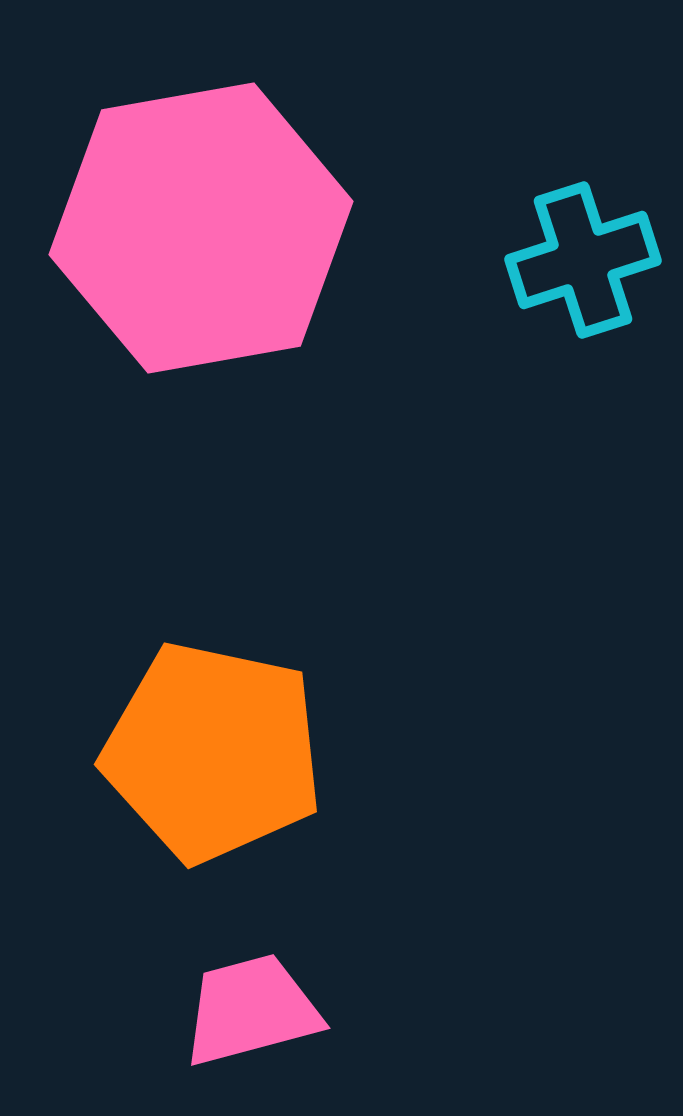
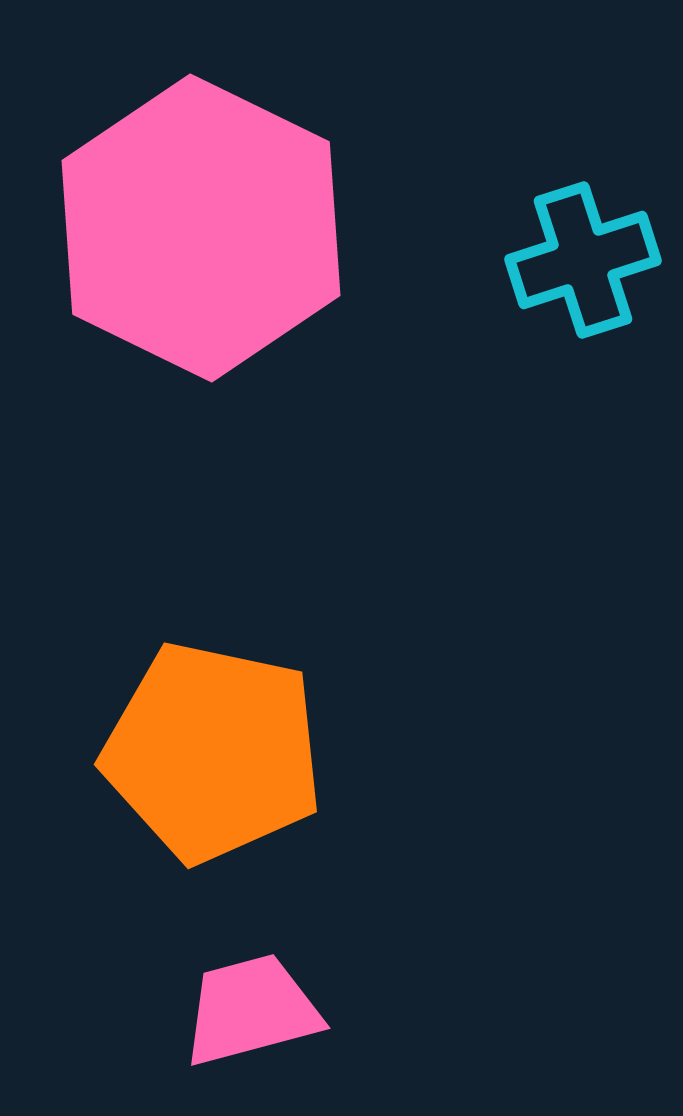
pink hexagon: rotated 24 degrees counterclockwise
